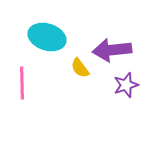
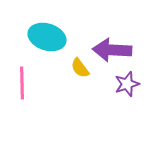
purple arrow: rotated 9 degrees clockwise
purple star: moved 1 px right, 1 px up
